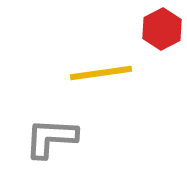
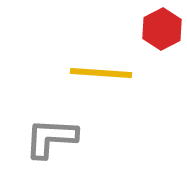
yellow line: rotated 12 degrees clockwise
